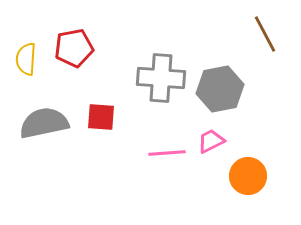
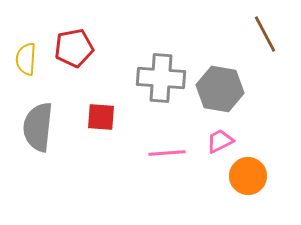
gray hexagon: rotated 21 degrees clockwise
gray semicircle: moved 6 px left, 4 px down; rotated 72 degrees counterclockwise
pink trapezoid: moved 9 px right
